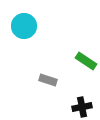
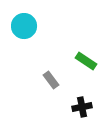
gray rectangle: moved 3 px right; rotated 36 degrees clockwise
